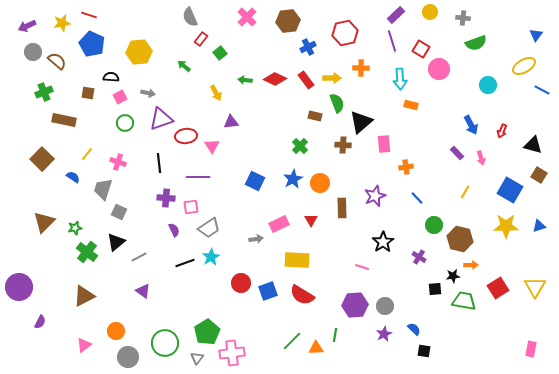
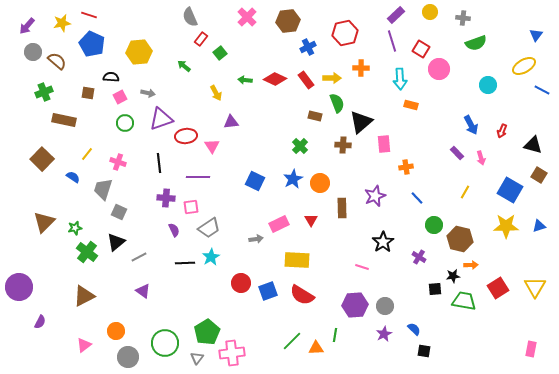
purple arrow at (27, 26): rotated 24 degrees counterclockwise
black line at (185, 263): rotated 18 degrees clockwise
